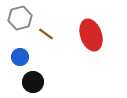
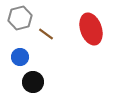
red ellipse: moved 6 px up
